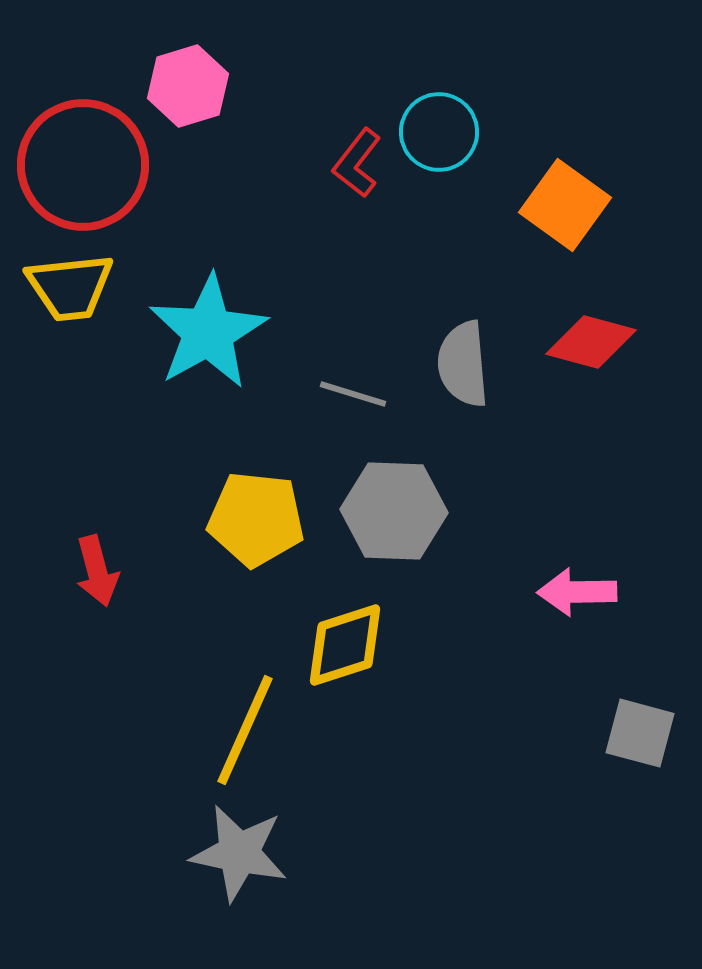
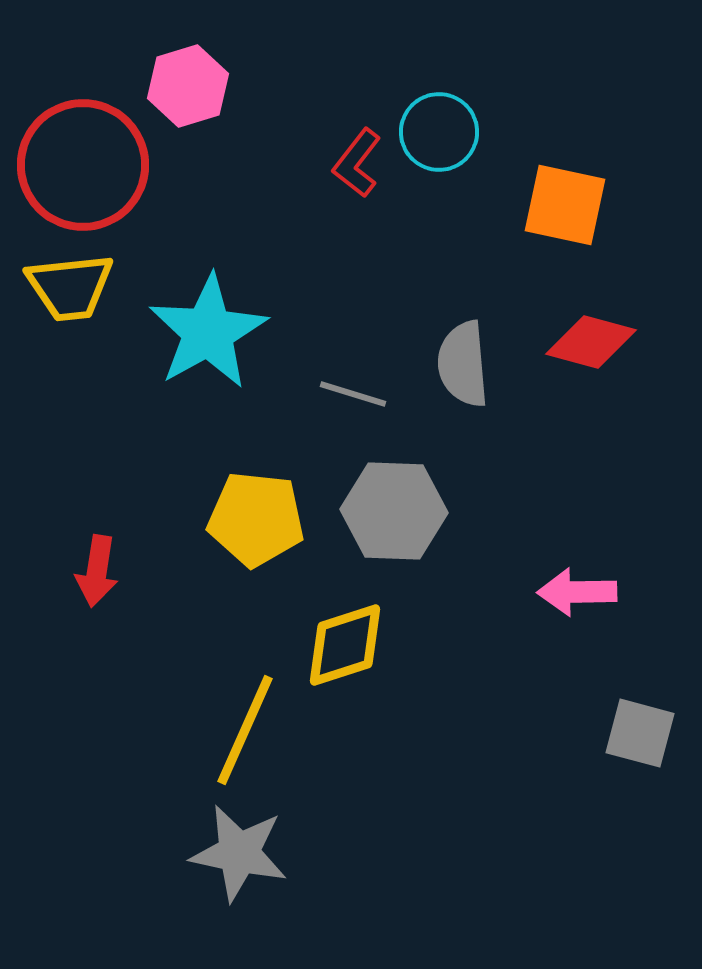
orange square: rotated 24 degrees counterclockwise
red arrow: rotated 24 degrees clockwise
